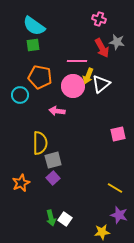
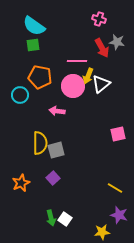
gray square: moved 3 px right, 10 px up
